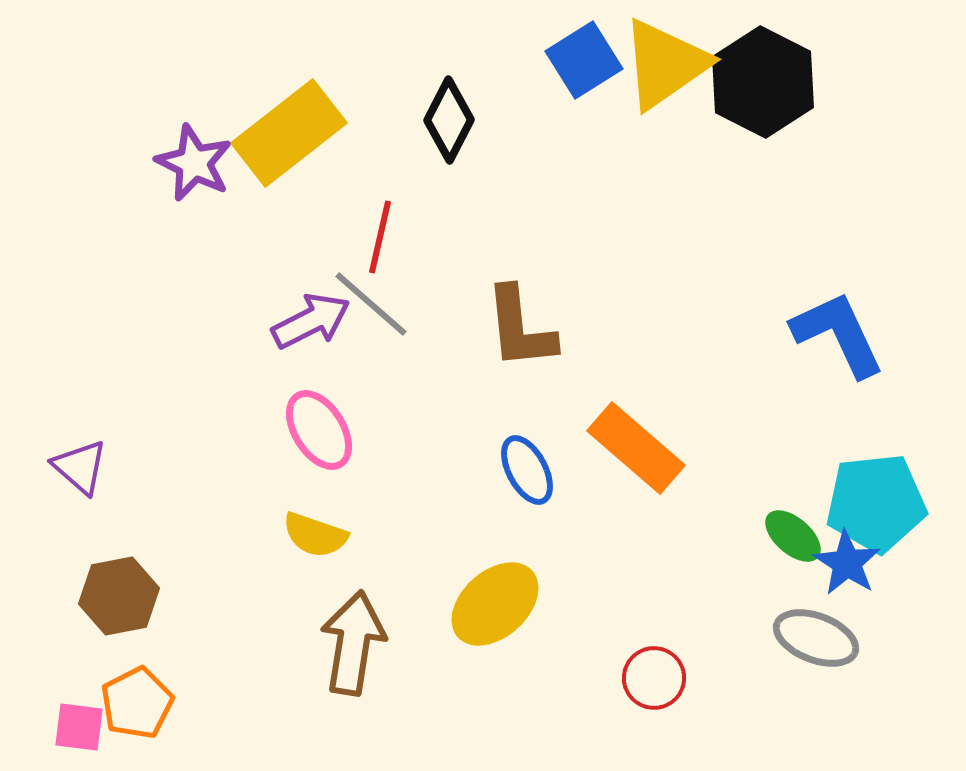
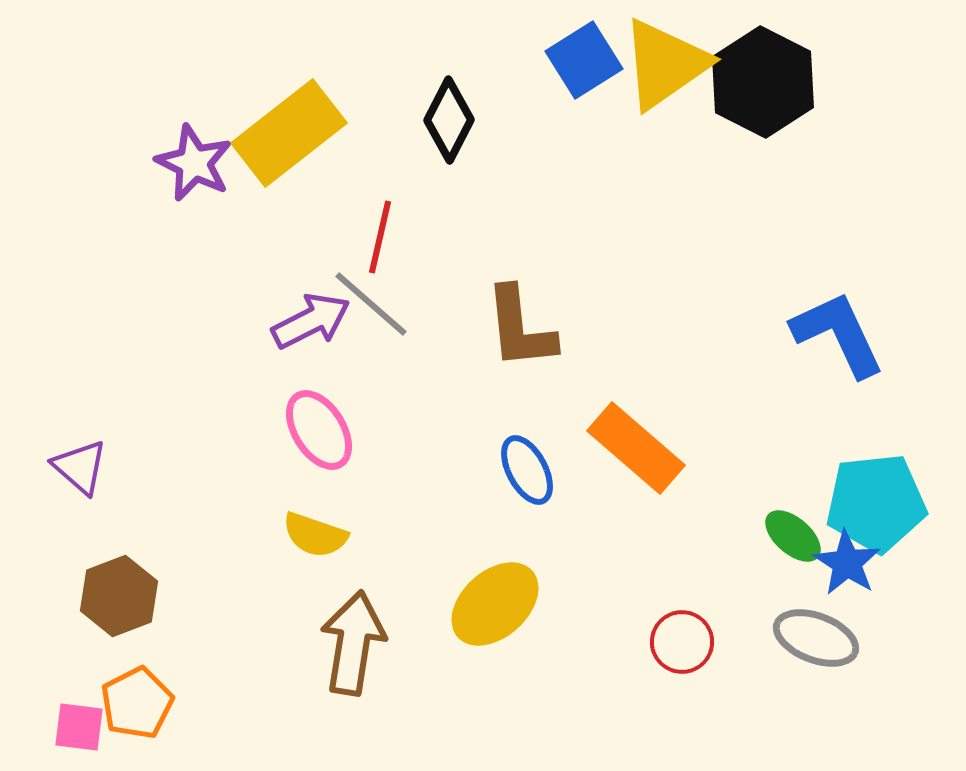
brown hexagon: rotated 10 degrees counterclockwise
red circle: moved 28 px right, 36 px up
